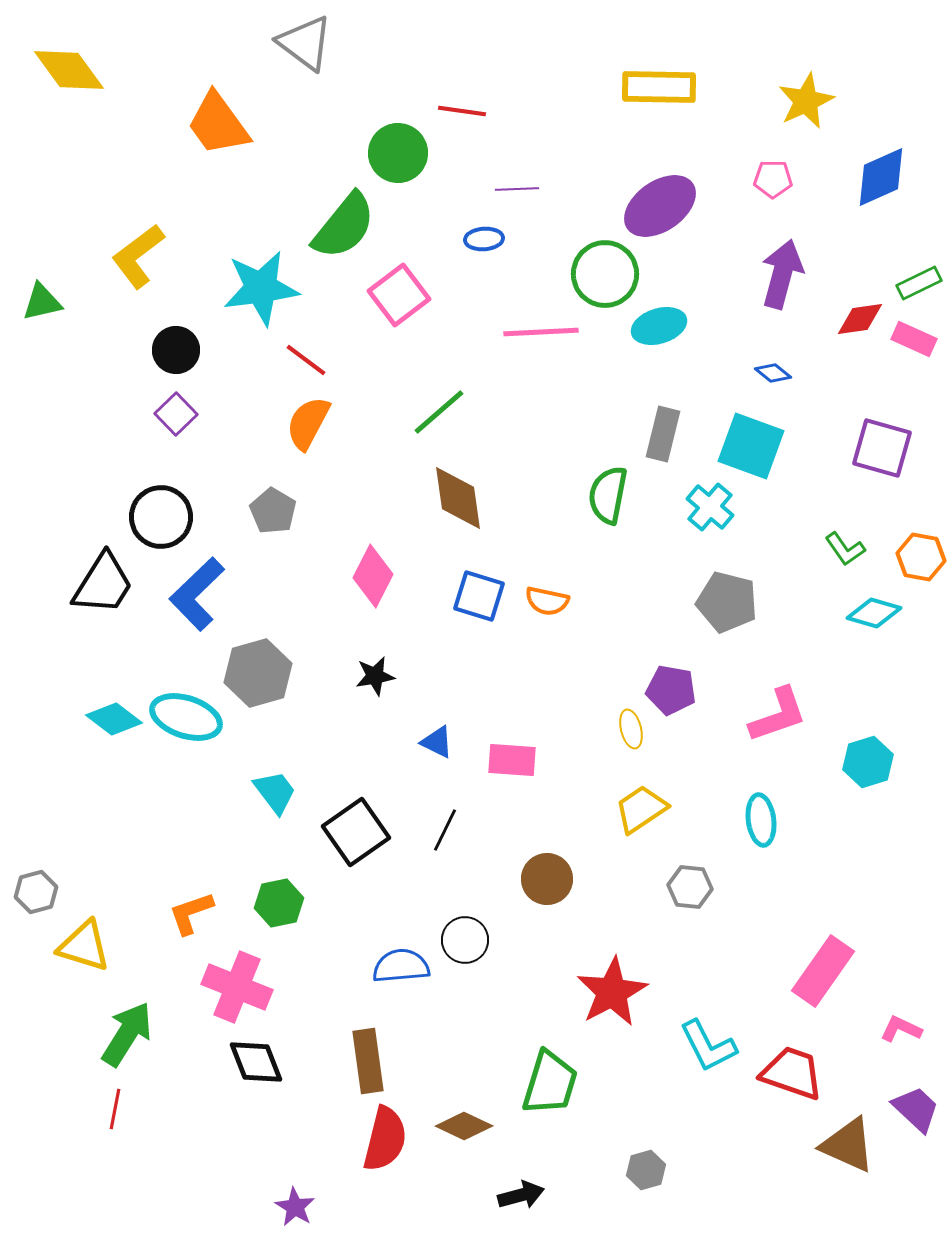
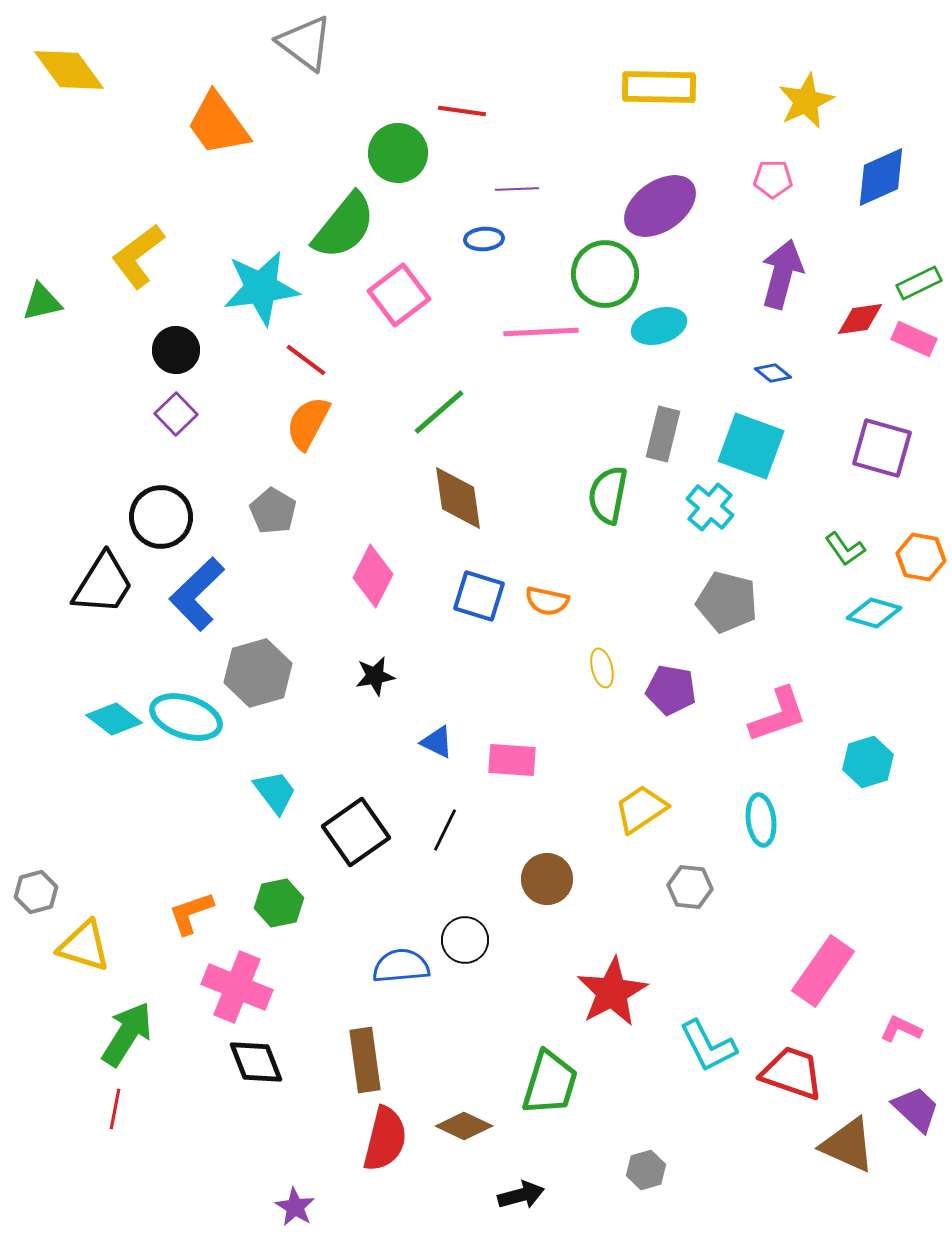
yellow ellipse at (631, 729): moved 29 px left, 61 px up
brown rectangle at (368, 1061): moved 3 px left, 1 px up
